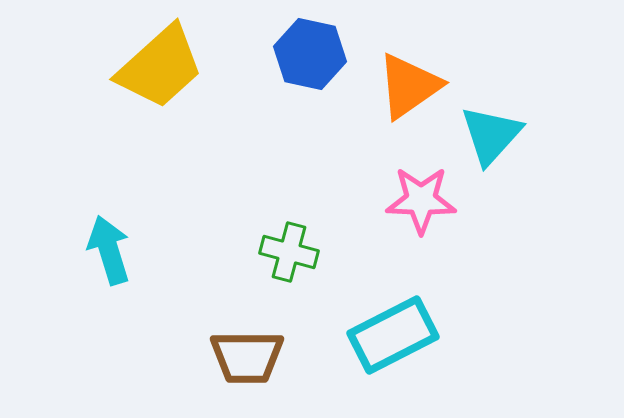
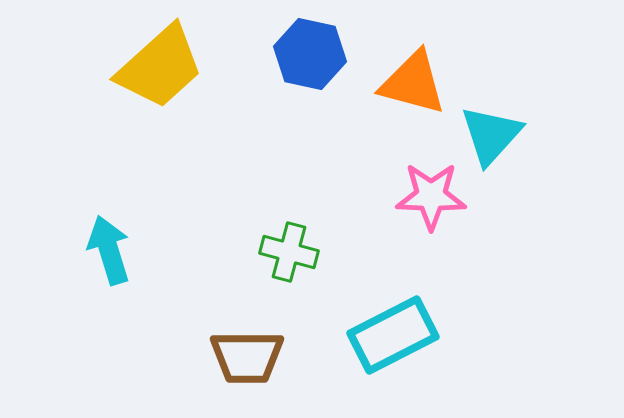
orange triangle: moved 4 px right, 3 px up; rotated 50 degrees clockwise
pink star: moved 10 px right, 4 px up
